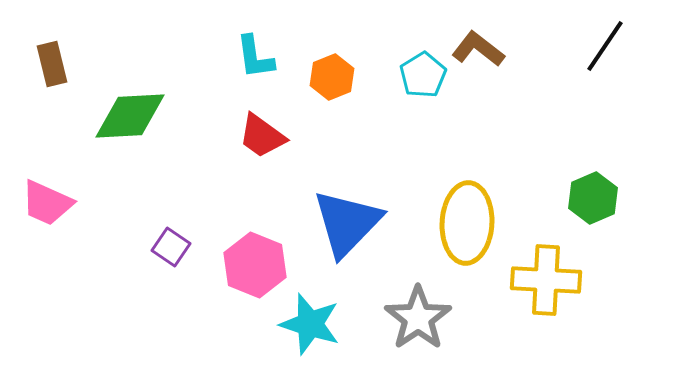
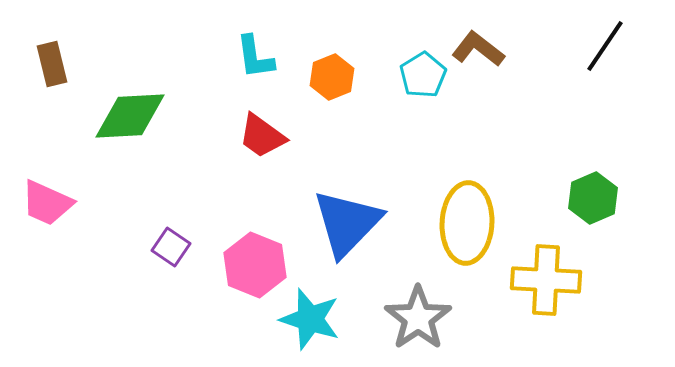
cyan star: moved 5 px up
